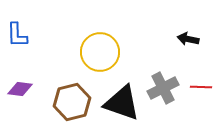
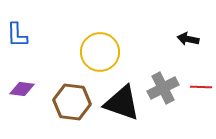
purple diamond: moved 2 px right
brown hexagon: rotated 21 degrees clockwise
